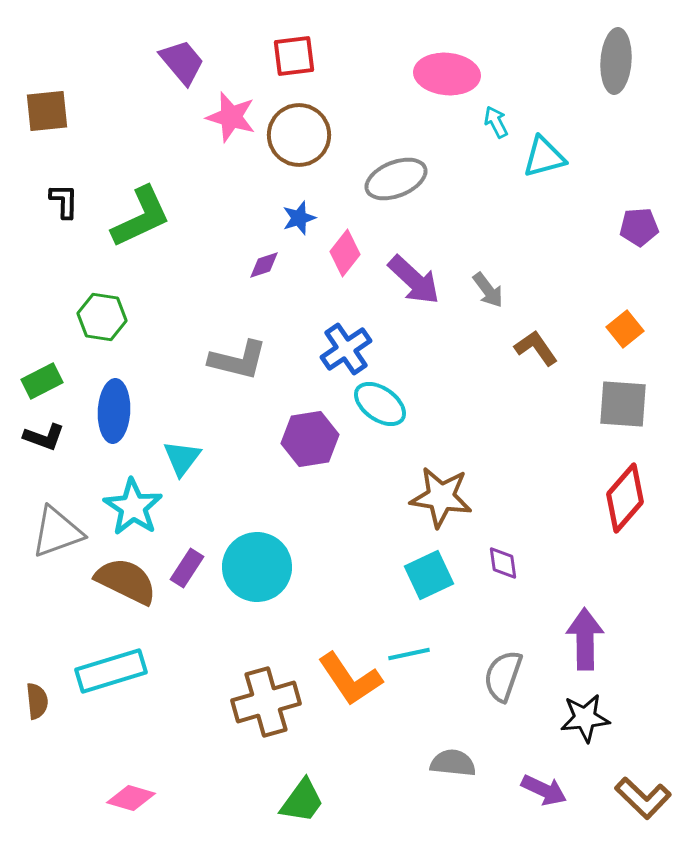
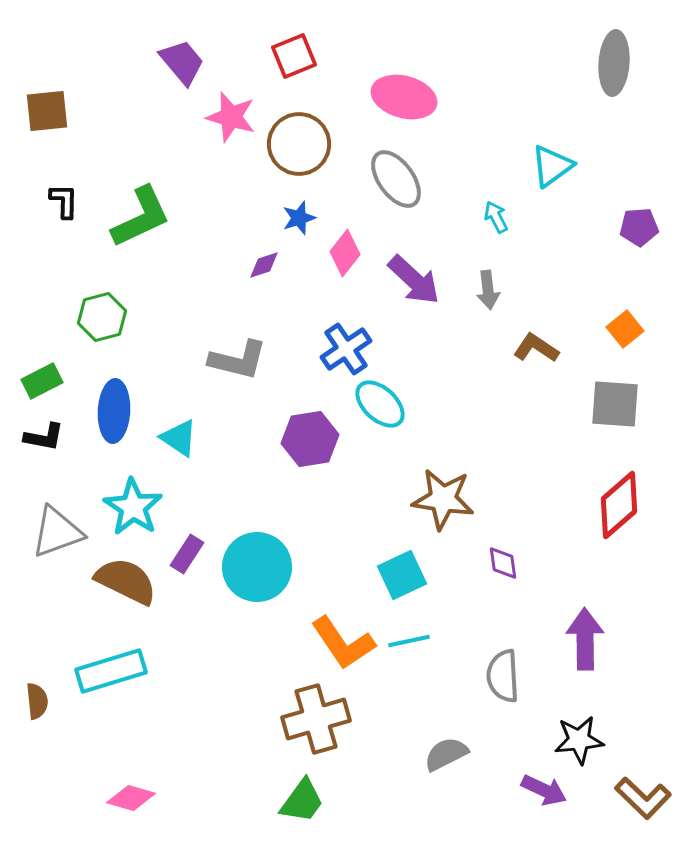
red square at (294, 56): rotated 15 degrees counterclockwise
gray ellipse at (616, 61): moved 2 px left, 2 px down
pink ellipse at (447, 74): moved 43 px left, 23 px down; rotated 10 degrees clockwise
cyan arrow at (496, 122): moved 95 px down
brown circle at (299, 135): moved 9 px down
cyan triangle at (544, 157): moved 8 px right, 9 px down; rotated 21 degrees counterclockwise
gray ellipse at (396, 179): rotated 76 degrees clockwise
gray arrow at (488, 290): rotated 30 degrees clockwise
green hexagon at (102, 317): rotated 24 degrees counterclockwise
brown L-shape at (536, 348): rotated 21 degrees counterclockwise
cyan ellipse at (380, 404): rotated 8 degrees clockwise
gray square at (623, 404): moved 8 px left
black L-shape at (44, 437): rotated 9 degrees counterclockwise
cyan triangle at (182, 458): moved 3 px left, 20 px up; rotated 33 degrees counterclockwise
brown star at (441, 497): moved 2 px right, 2 px down
red diamond at (625, 498): moved 6 px left, 7 px down; rotated 8 degrees clockwise
purple rectangle at (187, 568): moved 14 px up
cyan square at (429, 575): moved 27 px left
cyan line at (409, 654): moved 13 px up
gray semicircle at (503, 676): rotated 22 degrees counterclockwise
orange L-shape at (350, 679): moved 7 px left, 36 px up
brown cross at (266, 702): moved 50 px right, 17 px down
black star at (585, 718): moved 6 px left, 22 px down
gray semicircle at (453, 763): moved 7 px left, 9 px up; rotated 33 degrees counterclockwise
